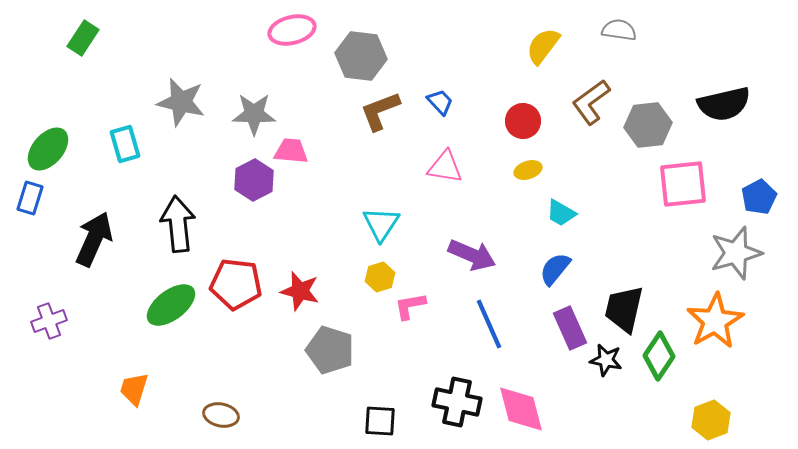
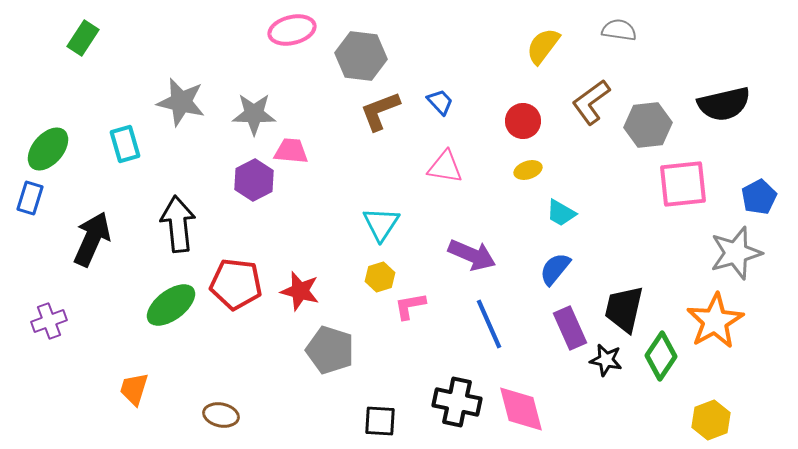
black arrow at (94, 239): moved 2 px left
green diamond at (659, 356): moved 2 px right
